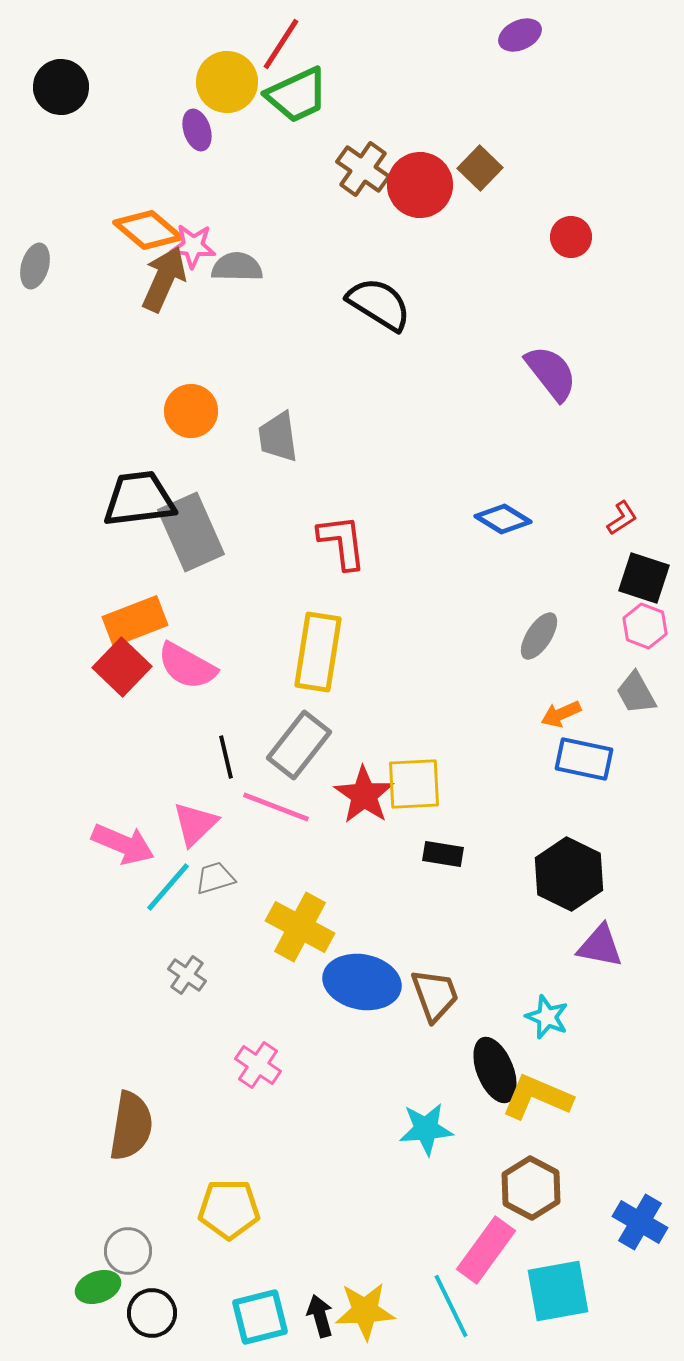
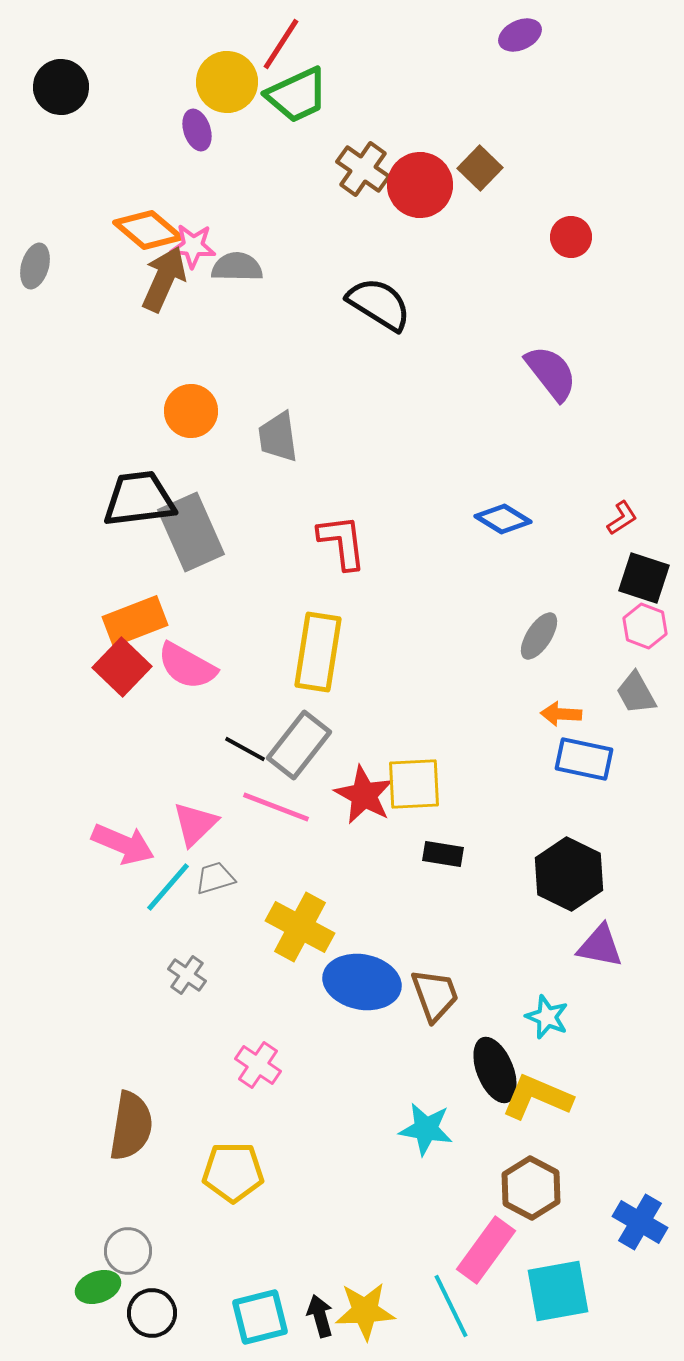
orange arrow at (561, 714): rotated 27 degrees clockwise
black line at (226, 757): moved 19 px right, 8 px up; rotated 48 degrees counterclockwise
red star at (364, 795): rotated 6 degrees counterclockwise
cyan star at (426, 1129): rotated 14 degrees clockwise
yellow pentagon at (229, 1209): moved 4 px right, 37 px up
